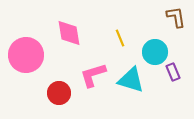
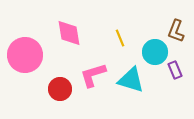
brown L-shape: moved 14 px down; rotated 150 degrees counterclockwise
pink circle: moved 1 px left
purple rectangle: moved 2 px right, 2 px up
red circle: moved 1 px right, 4 px up
